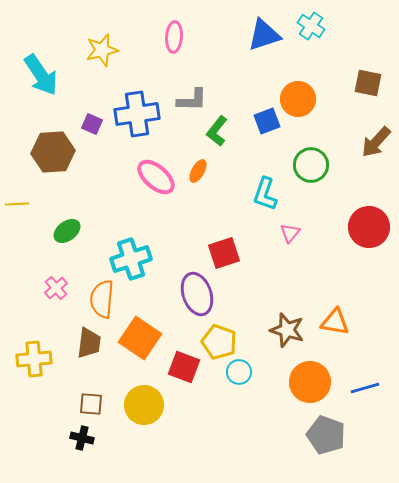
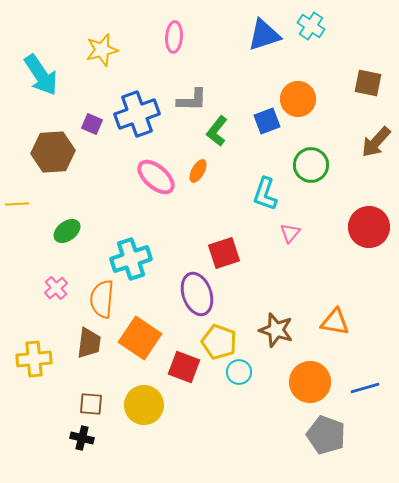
blue cross at (137, 114): rotated 12 degrees counterclockwise
brown star at (287, 330): moved 11 px left
